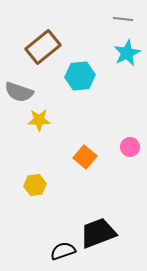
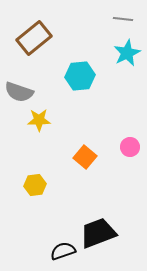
brown rectangle: moved 9 px left, 9 px up
